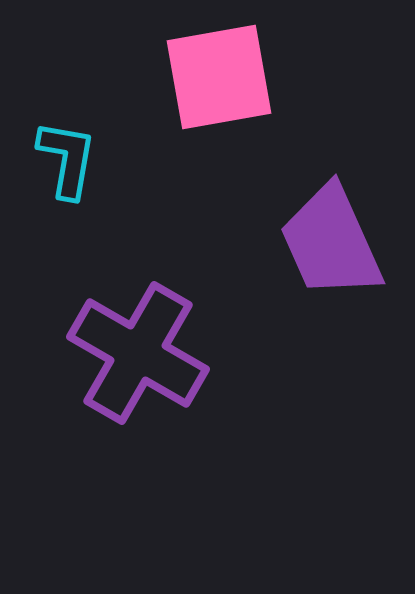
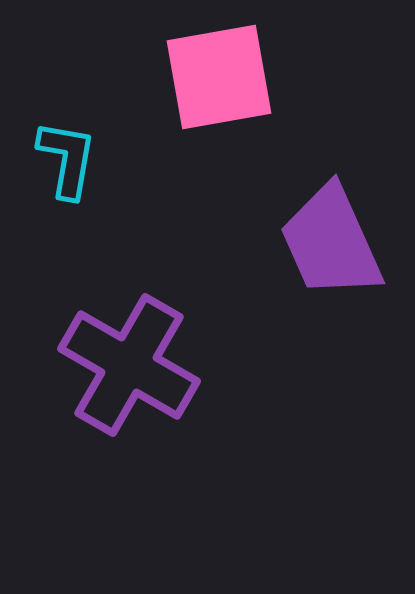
purple cross: moved 9 px left, 12 px down
